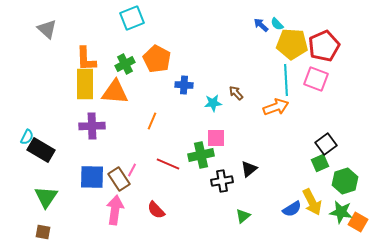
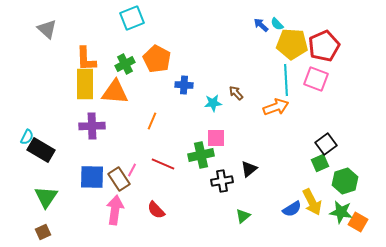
red line at (168, 164): moved 5 px left
brown square at (43, 232): rotated 35 degrees counterclockwise
